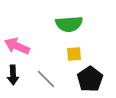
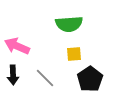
gray line: moved 1 px left, 1 px up
